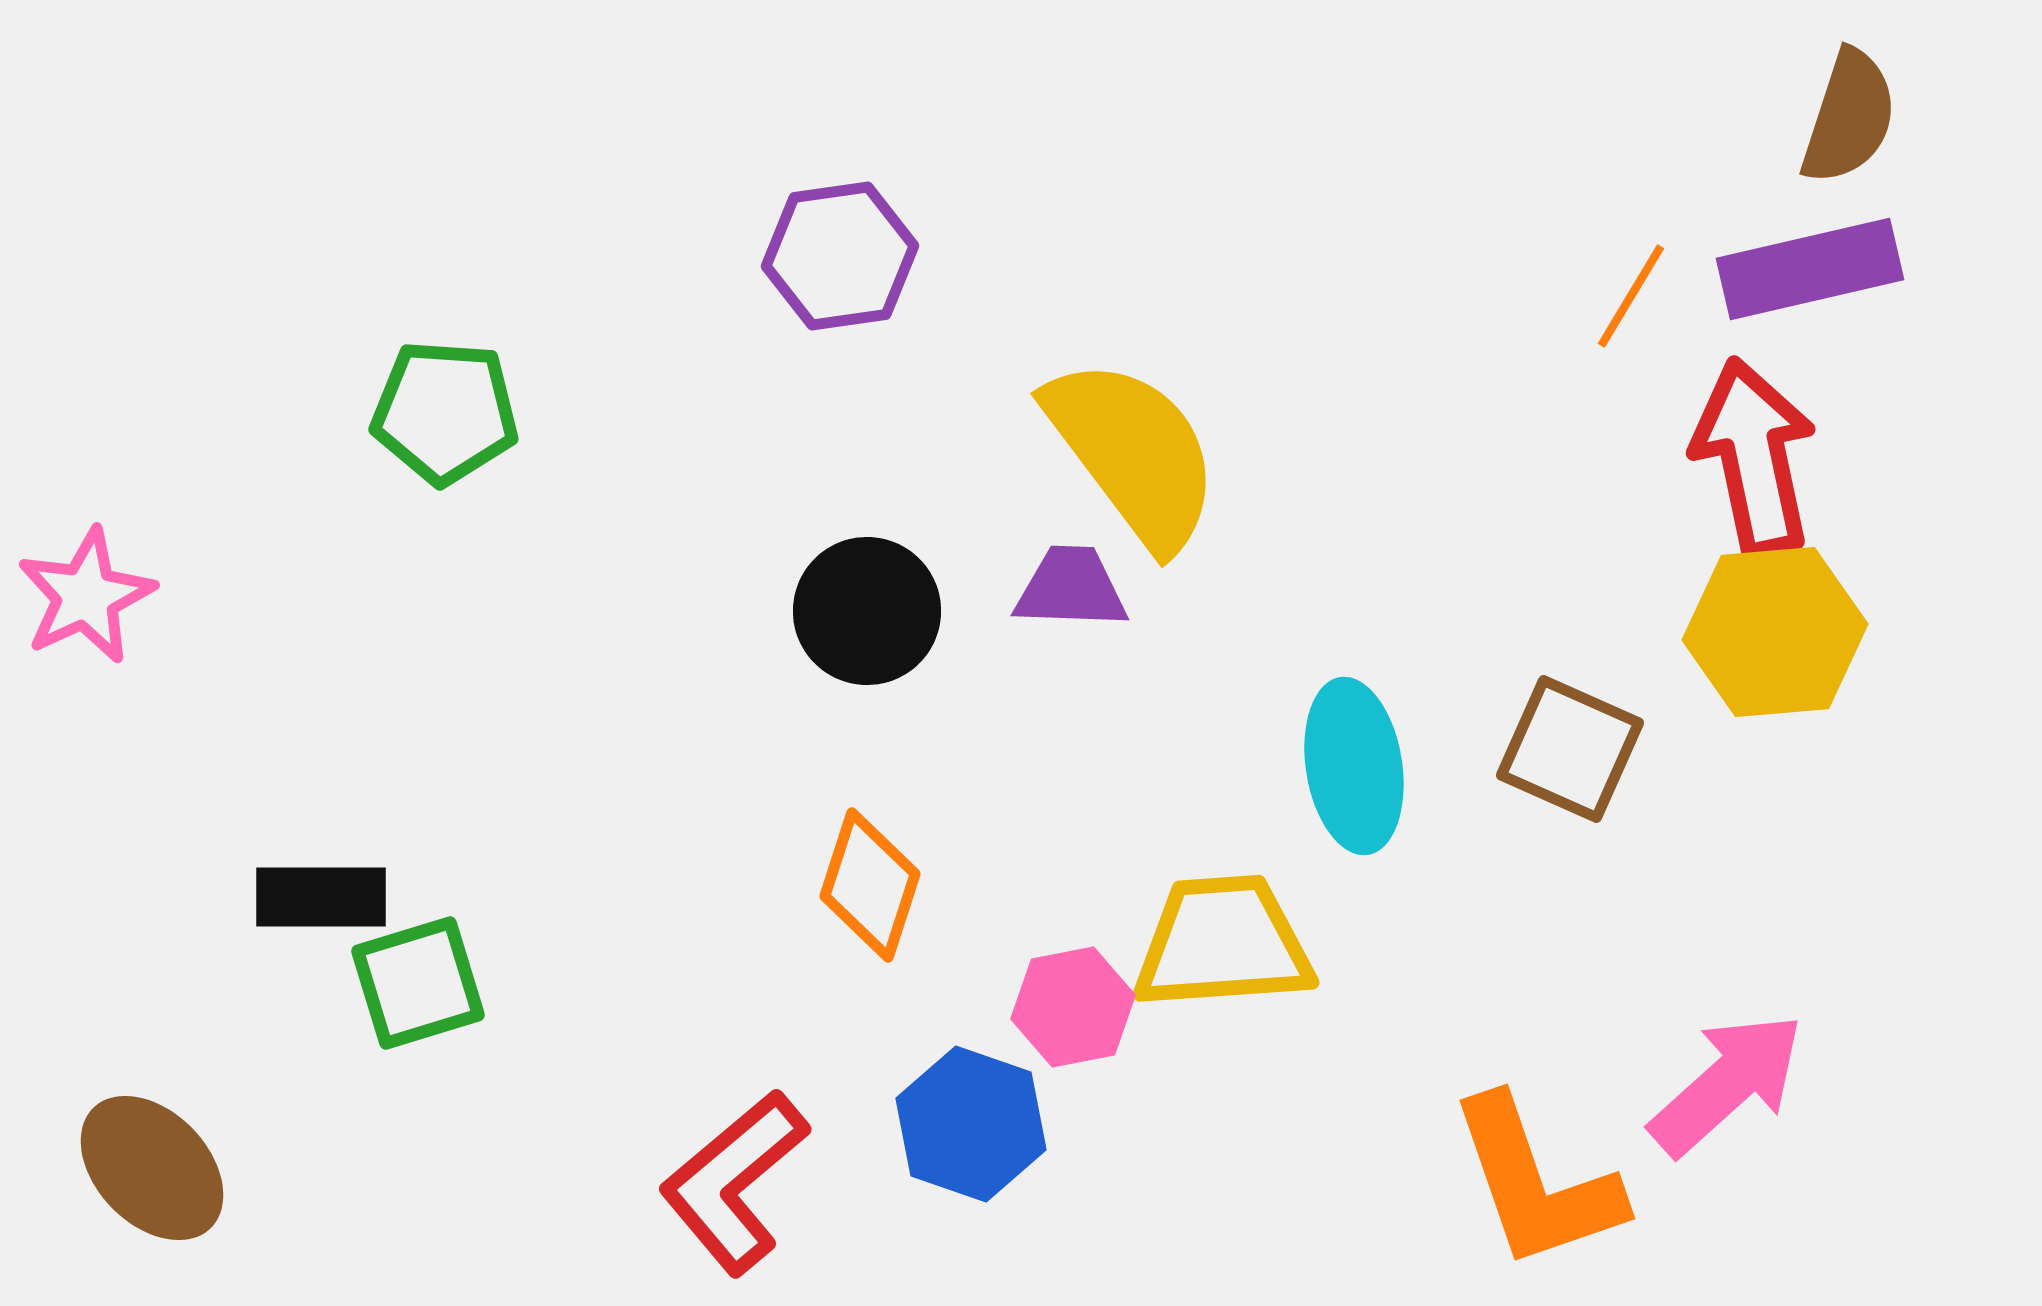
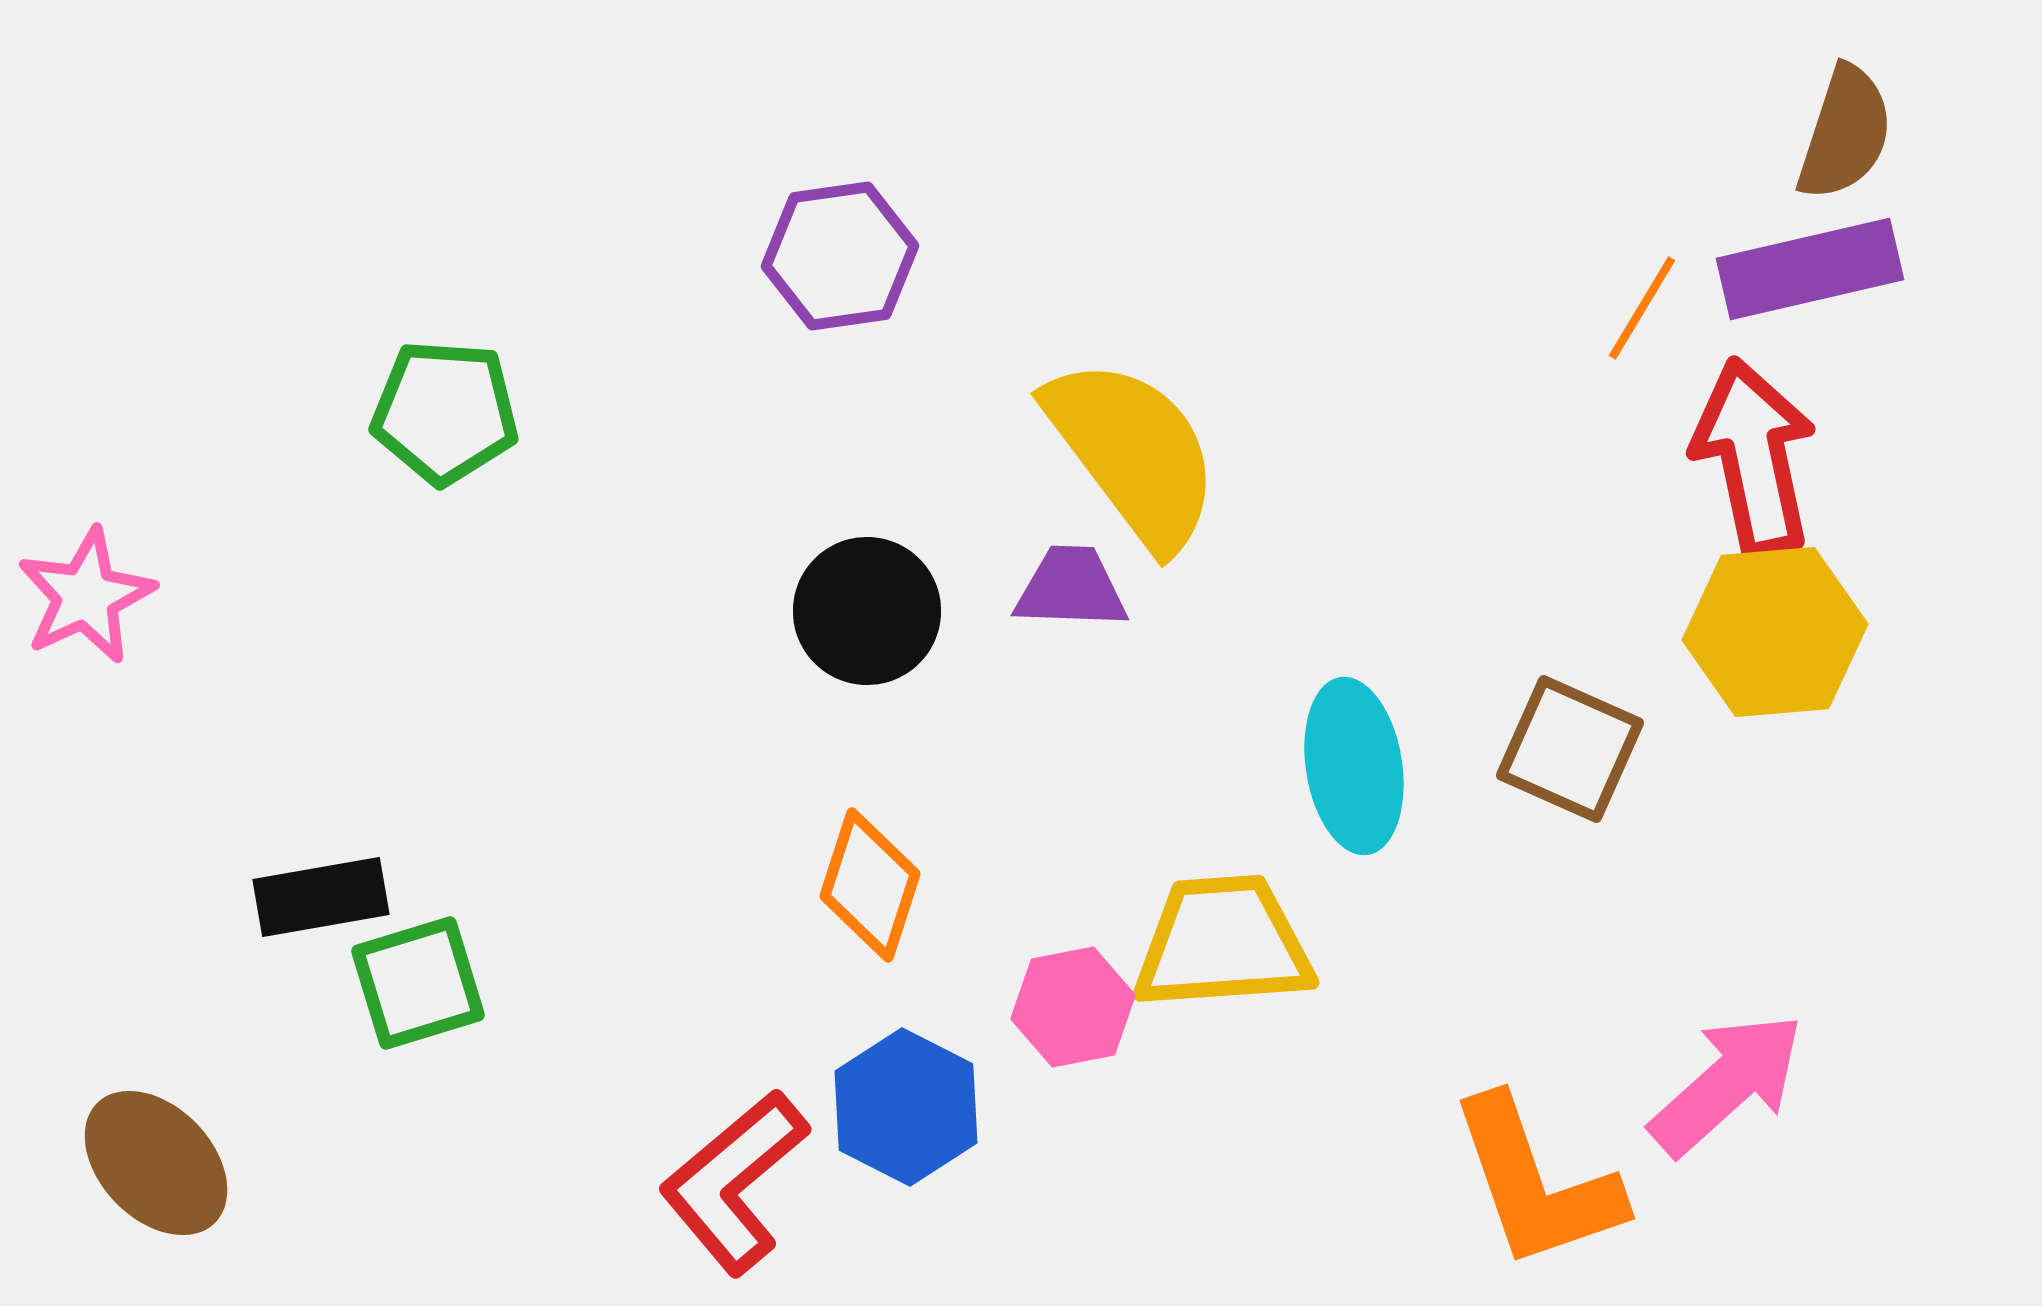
brown semicircle: moved 4 px left, 16 px down
orange line: moved 11 px right, 12 px down
black rectangle: rotated 10 degrees counterclockwise
blue hexagon: moved 65 px left, 17 px up; rotated 8 degrees clockwise
brown ellipse: moved 4 px right, 5 px up
